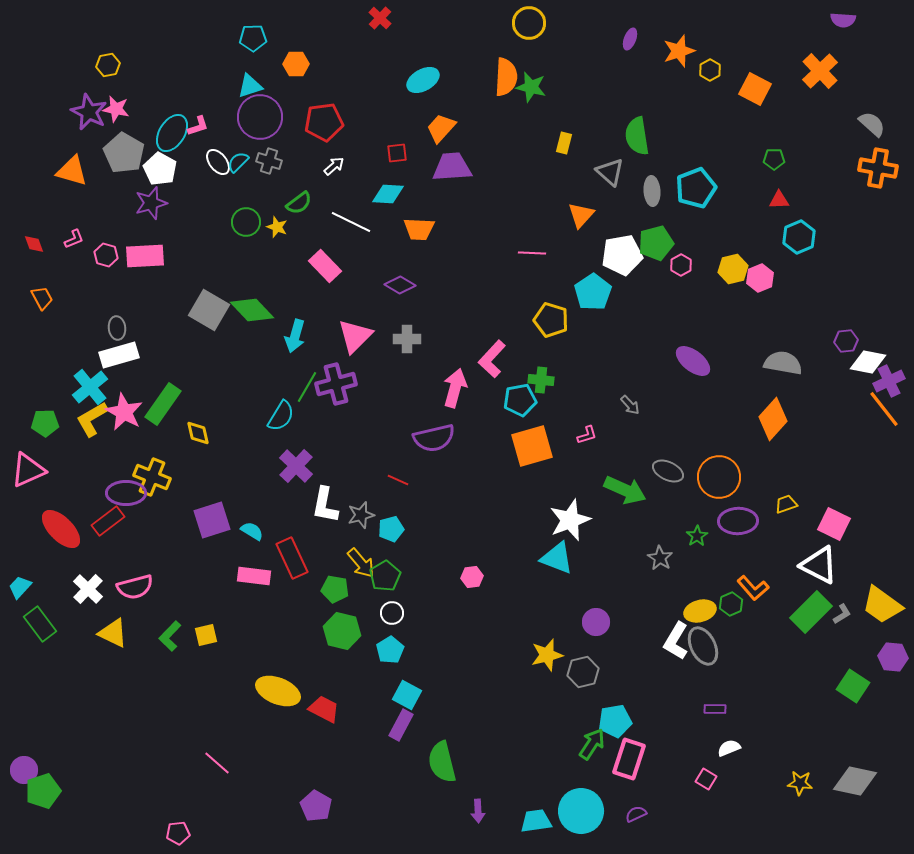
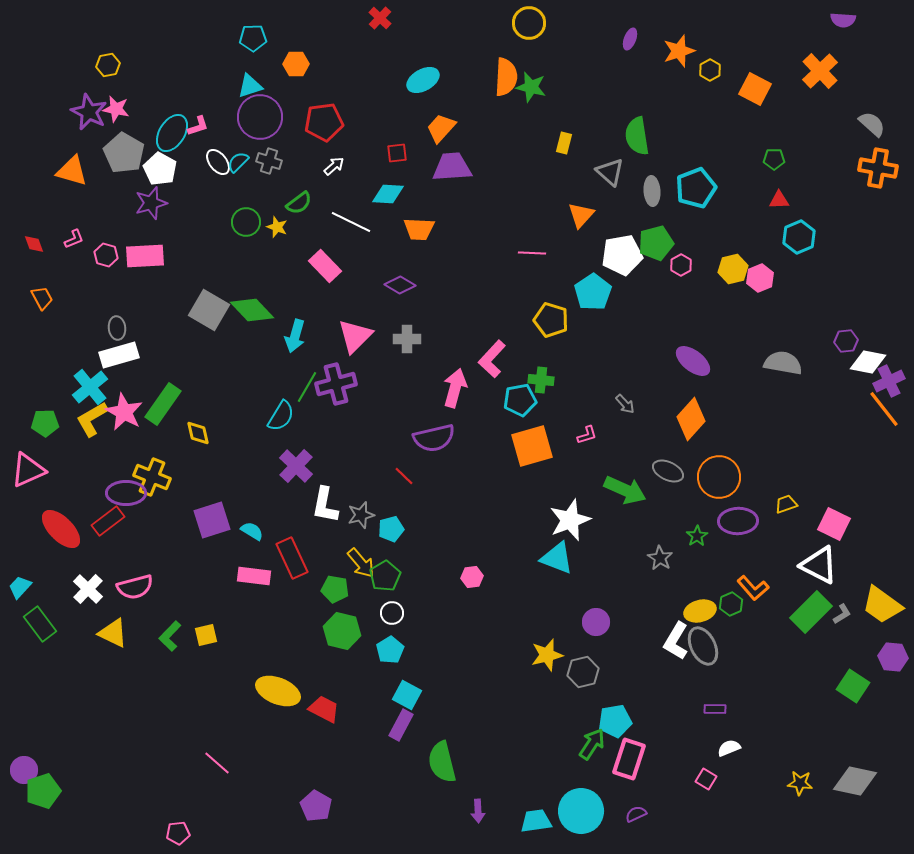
gray arrow at (630, 405): moved 5 px left, 1 px up
orange diamond at (773, 419): moved 82 px left
red line at (398, 480): moved 6 px right, 4 px up; rotated 20 degrees clockwise
